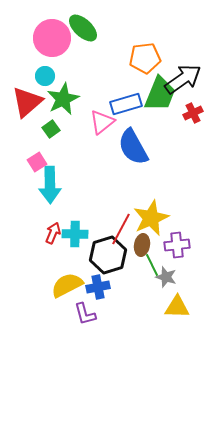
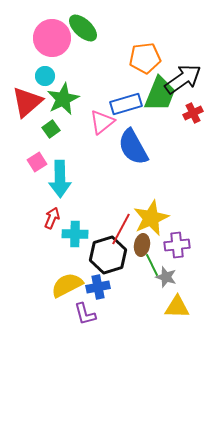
cyan arrow: moved 10 px right, 6 px up
red arrow: moved 1 px left, 15 px up
